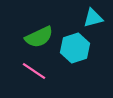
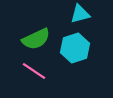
cyan triangle: moved 13 px left, 4 px up
green semicircle: moved 3 px left, 2 px down
